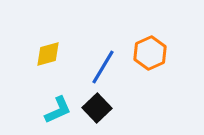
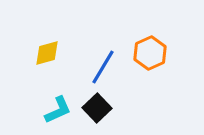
yellow diamond: moved 1 px left, 1 px up
